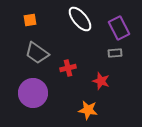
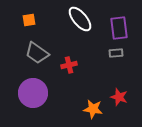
orange square: moved 1 px left
purple rectangle: rotated 20 degrees clockwise
gray rectangle: moved 1 px right
red cross: moved 1 px right, 3 px up
red star: moved 18 px right, 16 px down
orange star: moved 5 px right, 1 px up
